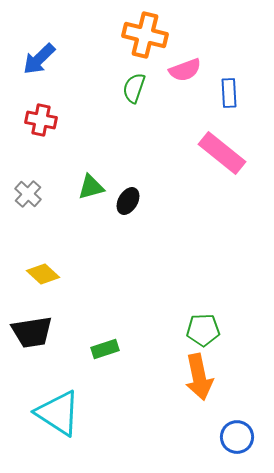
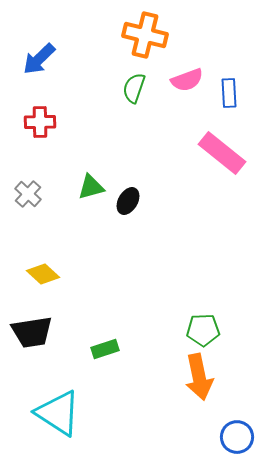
pink semicircle: moved 2 px right, 10 px down
red cross: moved 1 px left, 2 px down; rotated 12 degrees counterclockwise
